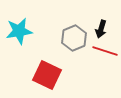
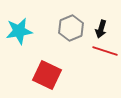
gray hexagon: moved 3 px left, 10 px up
